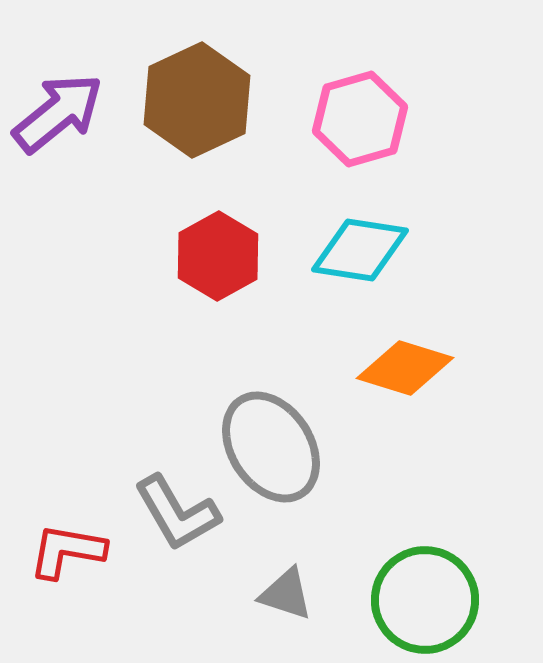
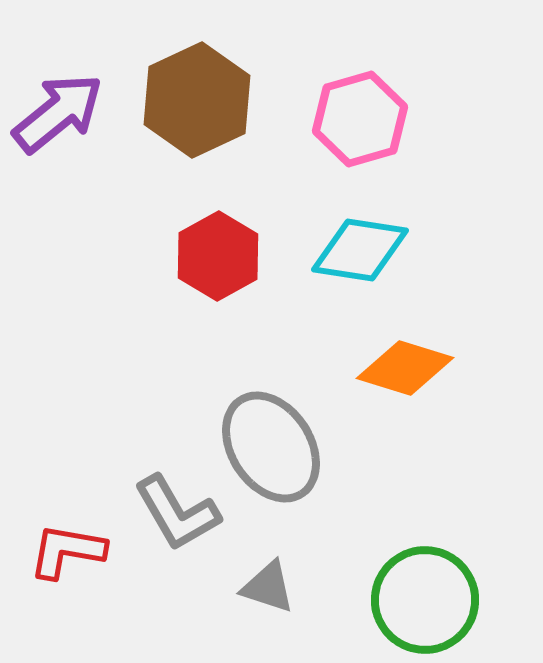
gray triangle: moved 18 px left, 7 px up
